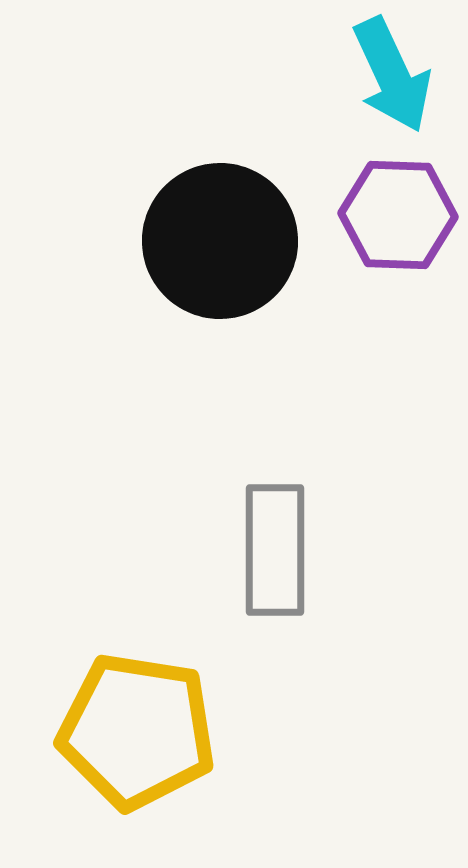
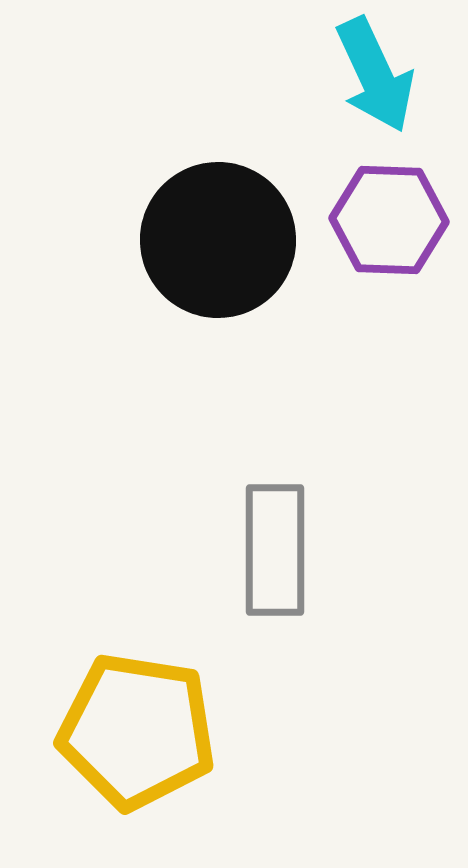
cyan arrow: moved 17 px left
purple hexagon: moved 9 px left, 5 px down
black circle: moved 2 px left, 1 px up
